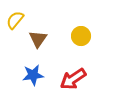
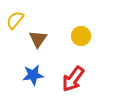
red arrow: rotated 20 degrees counterclockwise
